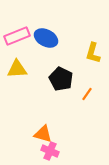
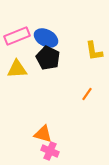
yellow L-shape: moved 1 px right, 2 px up; rotated 25 degrees counterclockwise
black pentagon: moved 13 px left, 21 px up
